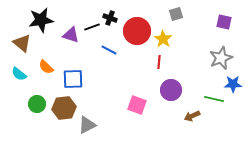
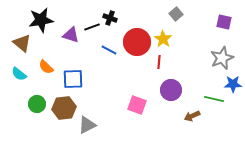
gray square: rotated 24 degrees counterclockwise
red circle: moved 11 px down
gray star: moved 1 px right
